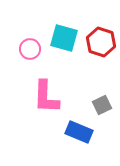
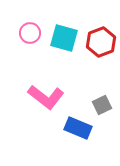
red hexagon: rotated 20 degrees clockwise
pink circle: moved 16 px up
pink L-shape: rotated 54 degrees counterclockwise
blue rectangle: moved 1 px left, 4 px up
